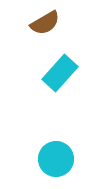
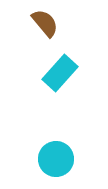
brown semicircle: rotated 100 degrees counterclockwise
